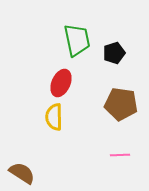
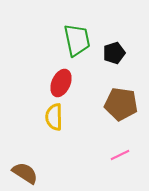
pink line: rotated 24 degrees counterclockwise
brown semicircle: moved 3 px right
